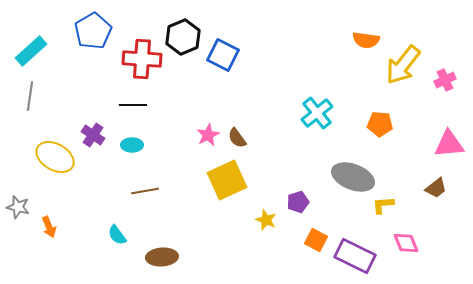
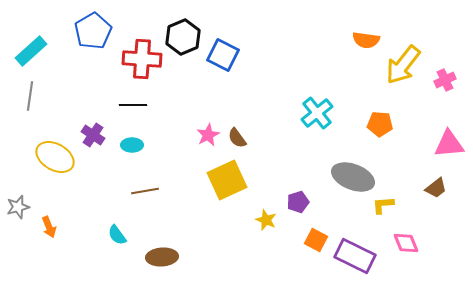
gray star: rotated 30 degrees counterclockwise
